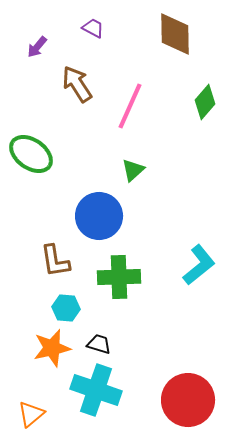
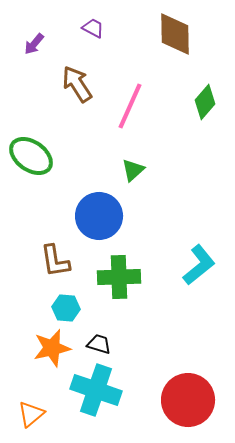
purple arrow: moved 3 px left, 3 px up
green ellipse: moved 2 px down
